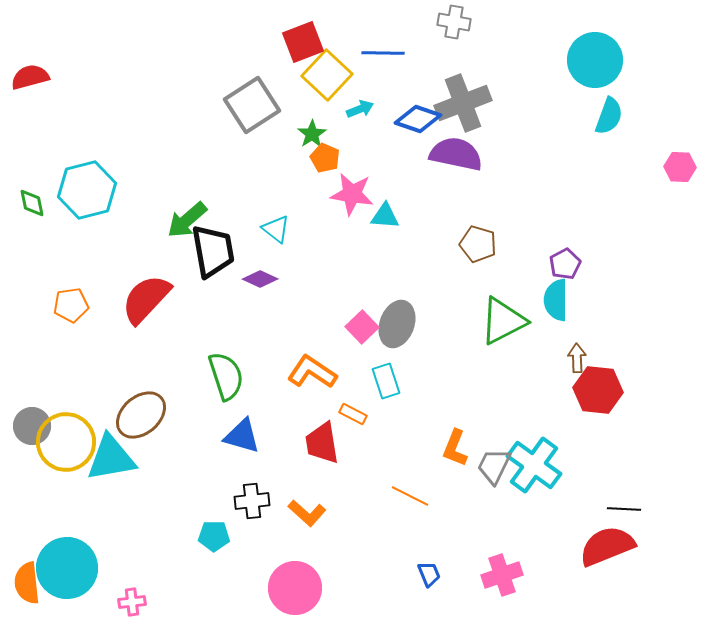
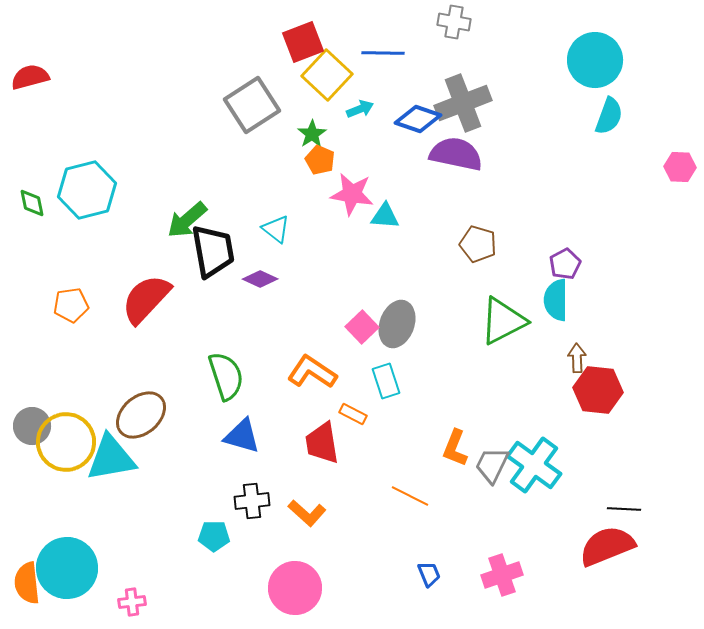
orange pentagon at (325, 158): moved 5 px left, 2 px down
gray trapezoid at (494, 466): moved 2 px left, 1 px up
